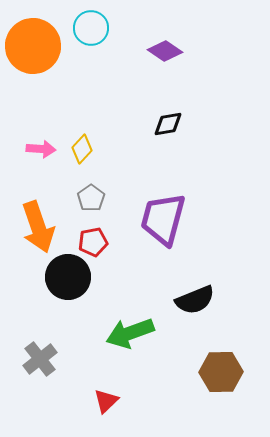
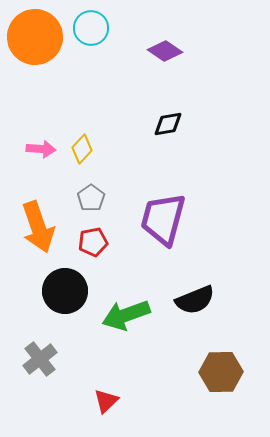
orange circle: moved 2 px right, 9 px up
black circle: moved 3 px left, 14 px down
green arrow: moved 4 px left, 18 px up
